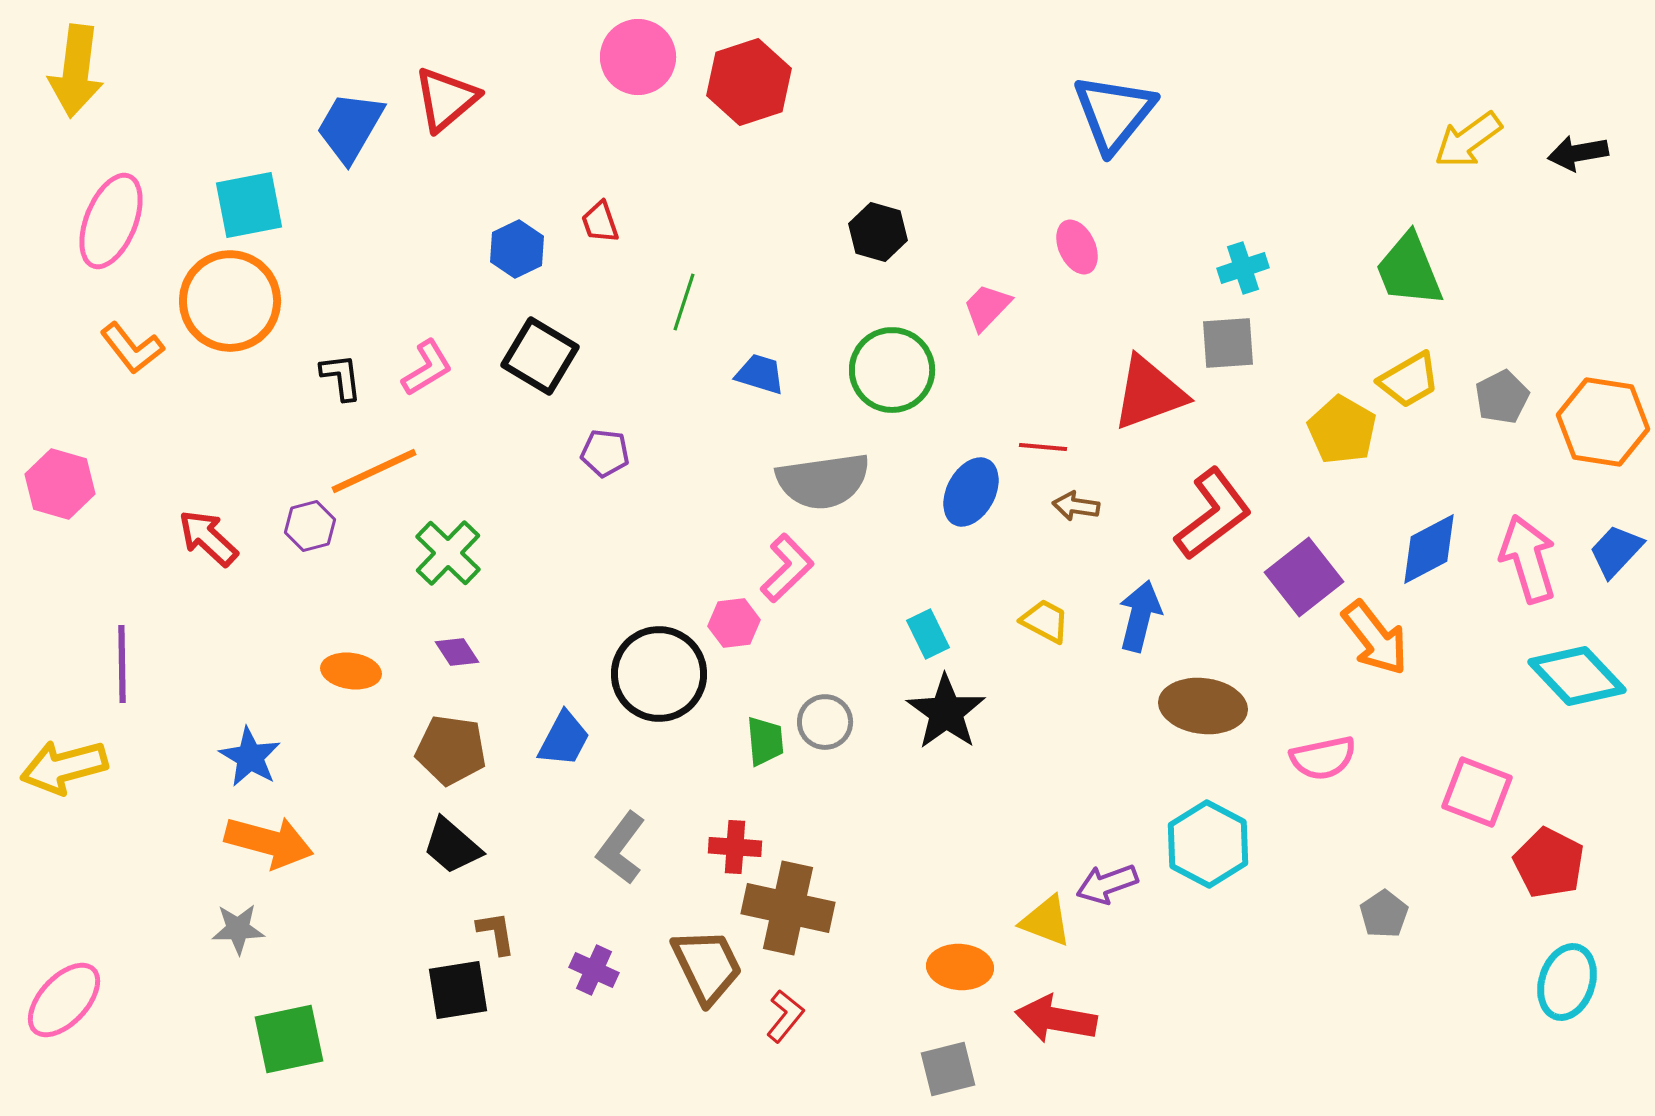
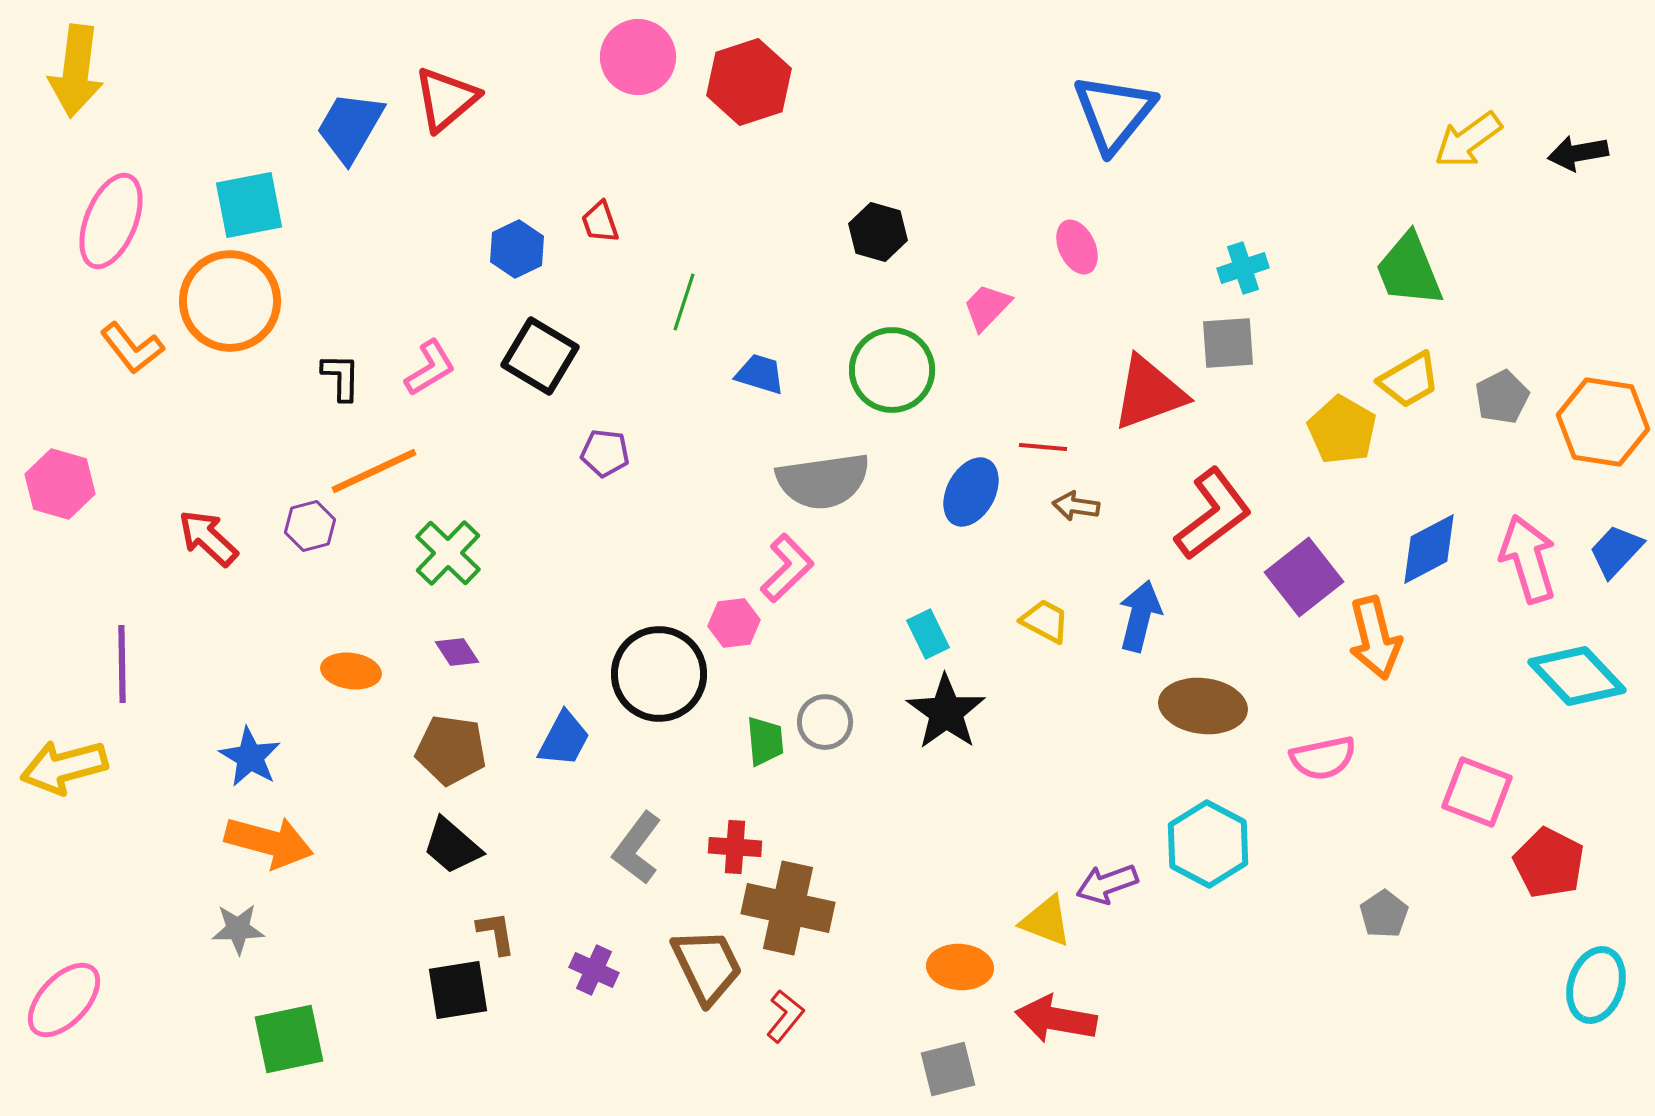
pink L-shape at (427, 368): moved 3 px right
black L-shape at (341, 377): rotated 8 degrees clockwise
orange arrow at (1375, 638): rotated 24 degrees clockwise
gray L-shape at (621, 848): moved 16 px right
cyan ellipse at (1567, 982): moved 29 px right, 3 px down
